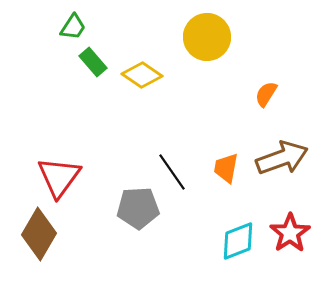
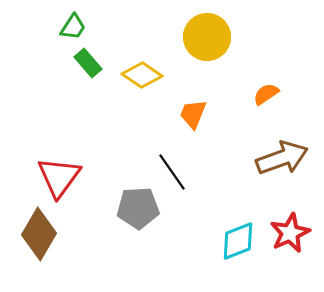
green rectangle: moved 5 px left, 1 px down
orange semicircle: rotated 24 degrees clockwise
orange trapezoid: moved 33 px left, 54 px up; rotated 12 degrees clockwise
red star: rotated 9 degrees clockwise
